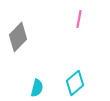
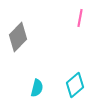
pink line: moved 1 px right, 1 px up
cyan diamond: moved 2 px down
